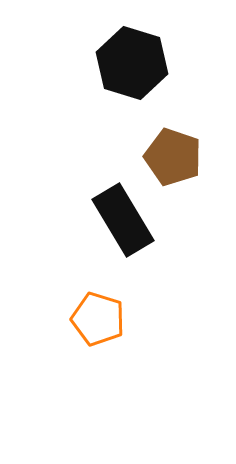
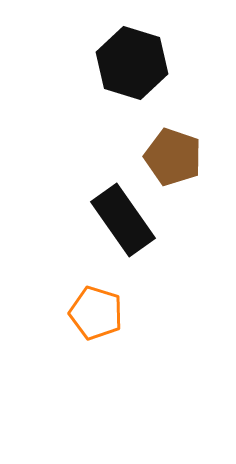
black rectangle: rotated 4 degrees counterclockwise
orange pentagon: moved 2 px left, 6 px up
